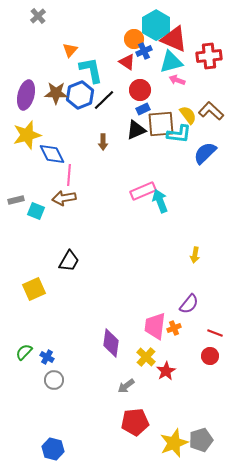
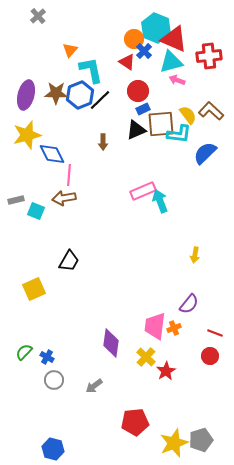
cyan hexagon at (156, 25): moved 3 px down; rotated 8 degrees counterclockwise
blue cross at (144, 51): rotated 21 degrees counterclockwise
red circle at (140, 90): moved 2 px left, 1 px down
black line at (104, 100): moved 4 px left
gray arrow at (126, 386): moved 32 px left
